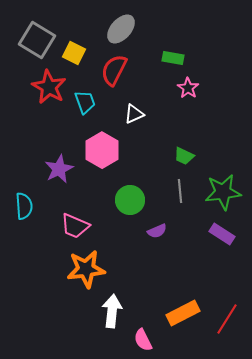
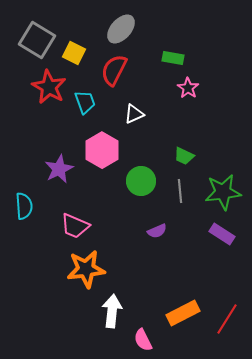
green circle: moved 11 px right, 19 px up
